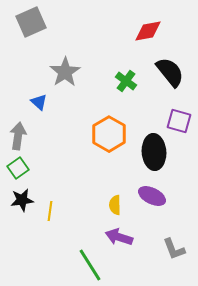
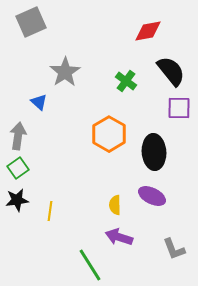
black semicircle: moved 1 px right, 1 px up
purple square: moved 13 px up; rotated 15 degrees counterclockwise
black star: moved 5 px left
